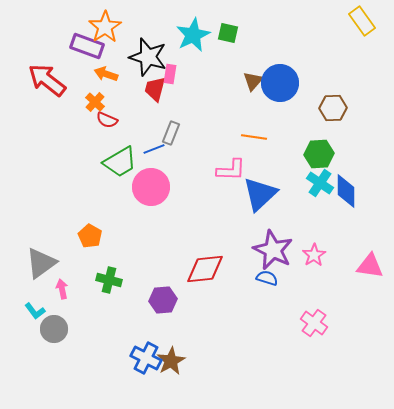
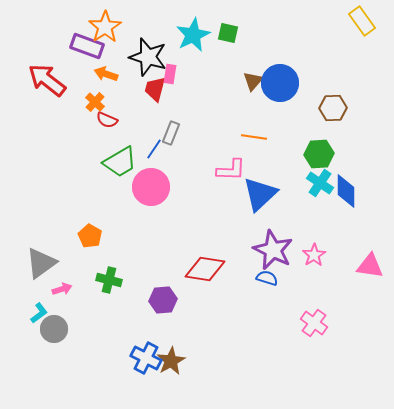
blue line: rotated 35 degrees counterclockwise
red diamond: rotated 15 degrees clockwise
pink arrow: rotated 84 degrees clockwise
cyan L-shape: moved 4 px right, 2 px down; rotated 90 degrees counterclockwise
